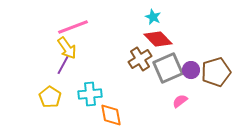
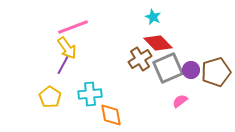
red diamond: moved 4 px down
